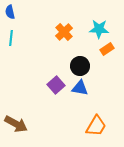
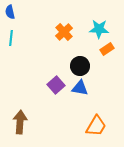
brown arrow: moved 4 px right, 2 px up; rotated 115 degrees counterclockwise
